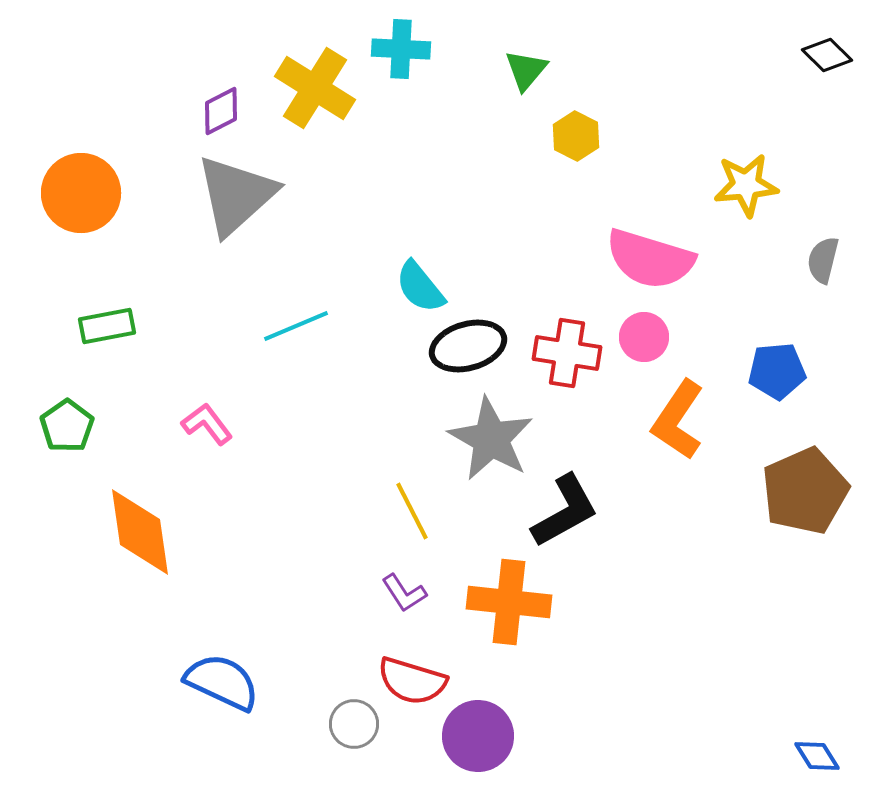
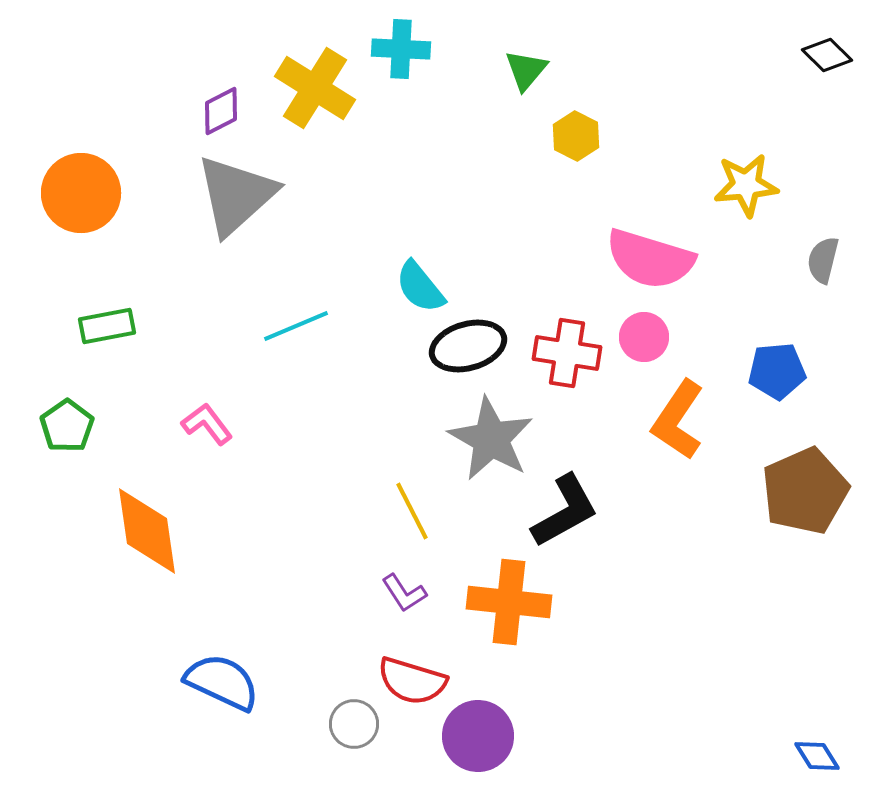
orange diamond: moved 7 px right, 1 px up
